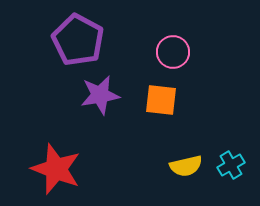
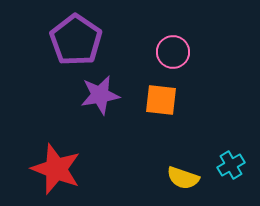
purple pentagon: moved 2 px left; rotated 6 degrees clockwise
yellow semicircle: moved 3 px left, 12 px down; rotated 32 degrees clockwise
